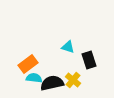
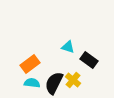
black rectangle: rotated 36 degrees counterclockwise
orange rectangle: moved 2 px right
cyan semicircle: moved 2 px left, 5 px down
black semicircle: moved 2 px right; rotated 50 degrees counterclockwise
